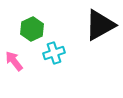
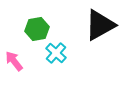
green hexagon: moved 5 px right; rotated 15 degrees clockwise
cyan cross: moved 2 px right; rotated 30 degrees counterclockwise
